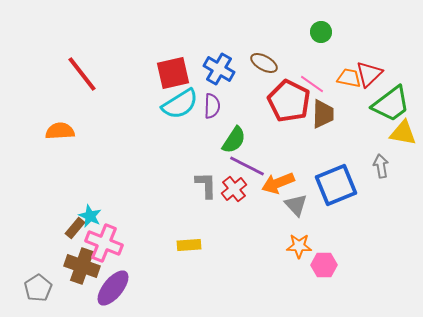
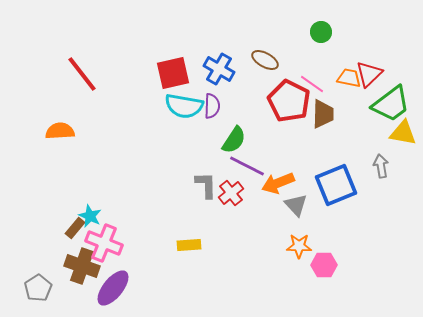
brown ellipse: moved 1 px right, 3 px up
cyan semicircle: moved 4 px right, 2 px down; rotated 42 degrees clockwise
red cross: moved 3 px left, 4 px down
